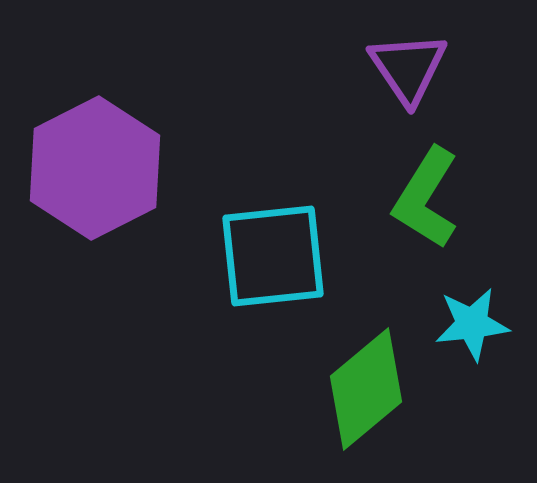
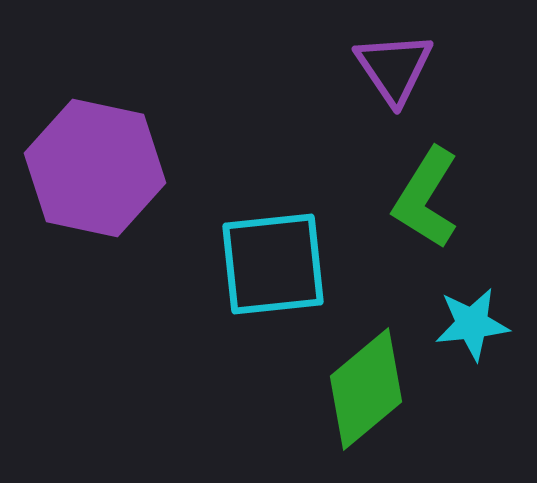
purple triangle: moved 14 px left
purple hexagon: rotated 21 degrees counterclockwise
cyan square: moved 8 px down
